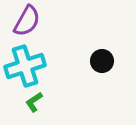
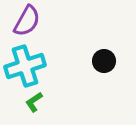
black circle: moved 2 px right
